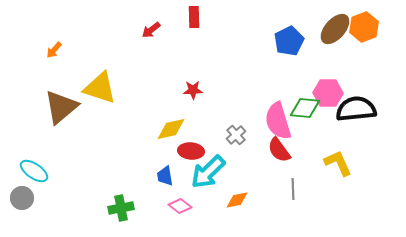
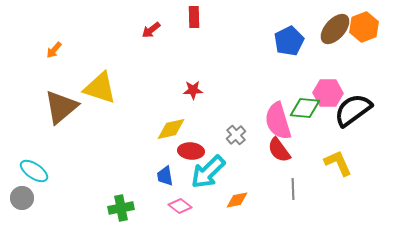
black semicircle: moved 3 px left, 1 px down; rotated 30 degrees counterclockwise
